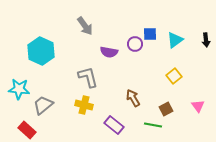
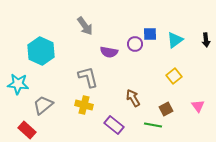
cyan star: moved 1 px left, 5 px up
